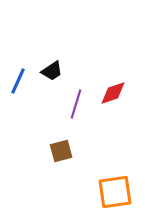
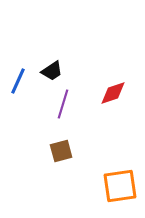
purple line: moved 13 px left
orange square: moved 5 px right, 6 px up
